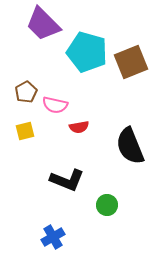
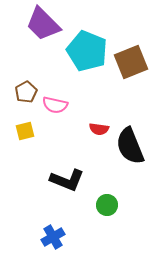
cyan pentagon: moved 1 px up; rotated 6 degrees clockwise
red semicircle: moved 20 px right, 2 px down; rotated 18 degrees clockwise
